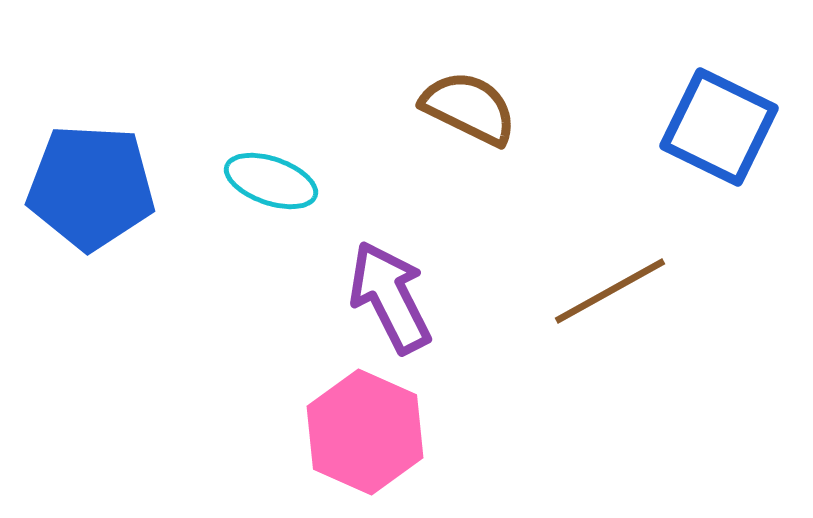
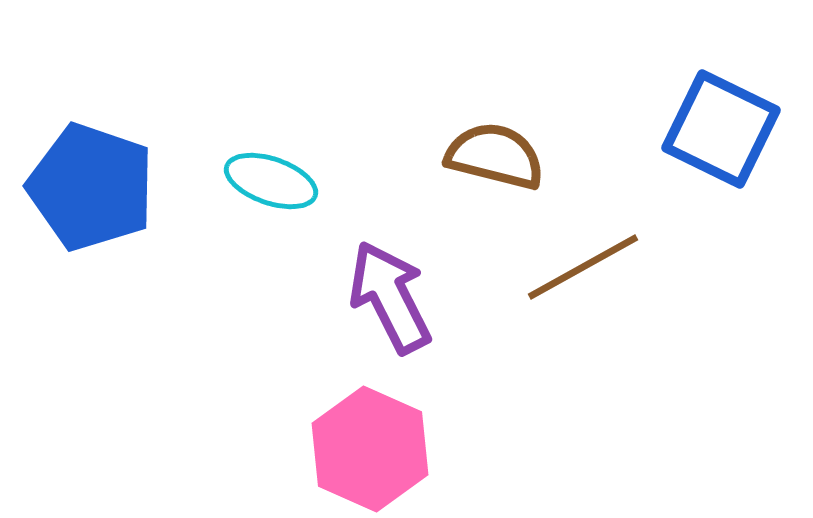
brown semicircle: moved 26 px right, 48 px down; rotated 12 degrees counterclockwise
blue square: moved 2 px right, 2 px down
blue pentagon: rotated 16 degrees clockwise
brown line: moved 27 px left, 24 px up
pink hexagon: moved 5 px right, 17 px down
